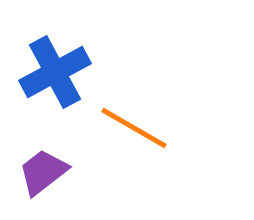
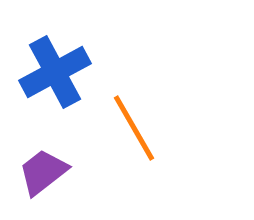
orange line: rotated 30 degrees clockwise
